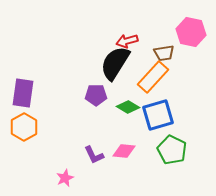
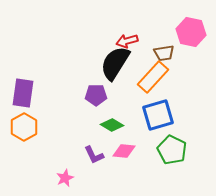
green diamond: moved 16 px left, 18 px down
